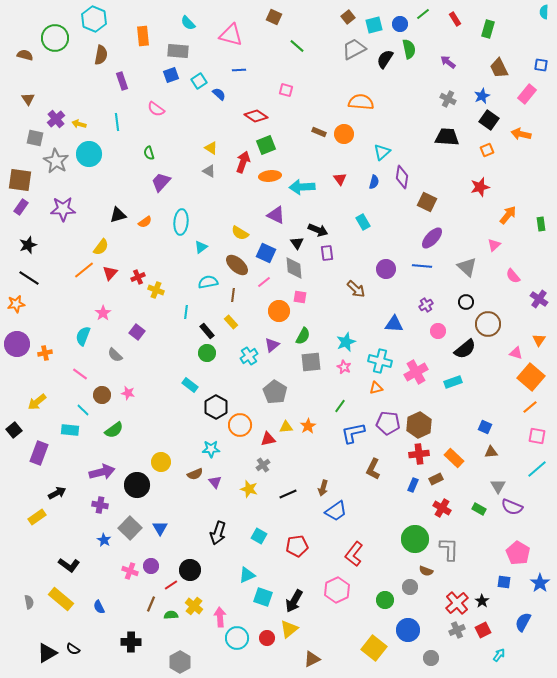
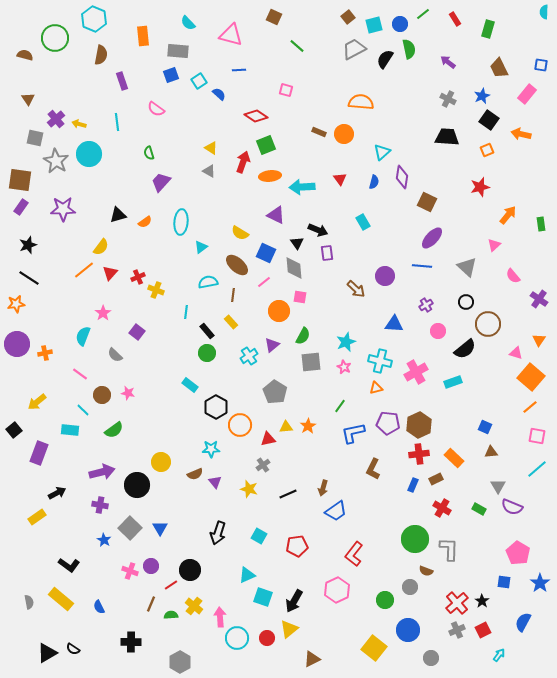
purple circle at (386, 269): moved 1 px left, 7 px down
